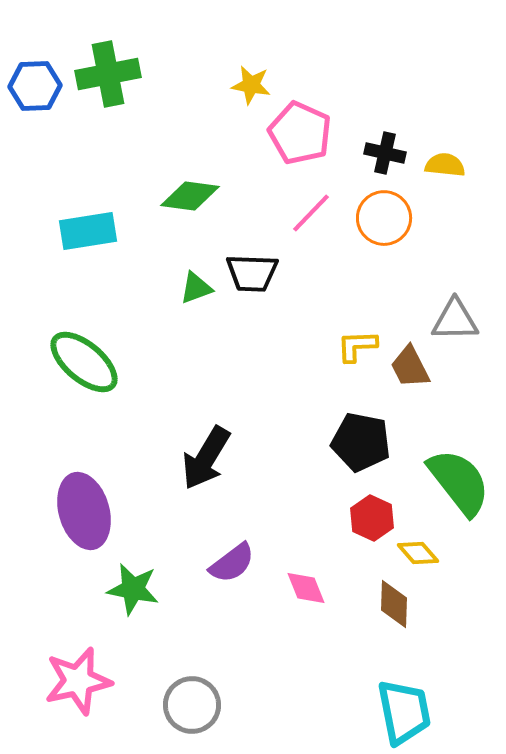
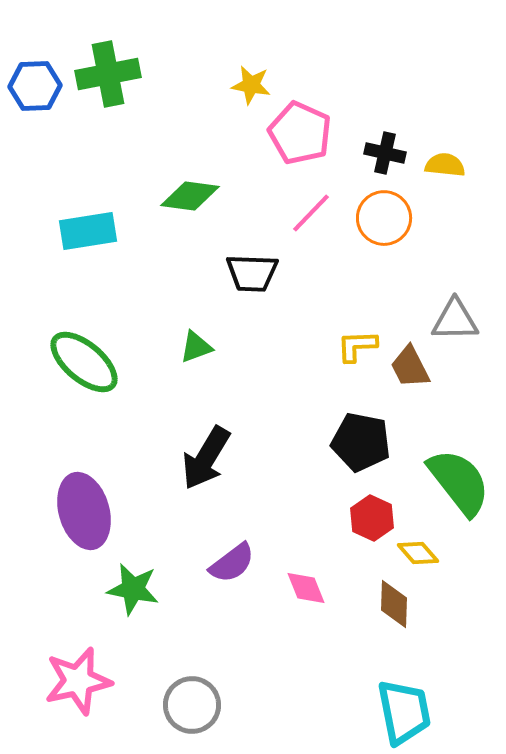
green triangle: moved 59 px down
